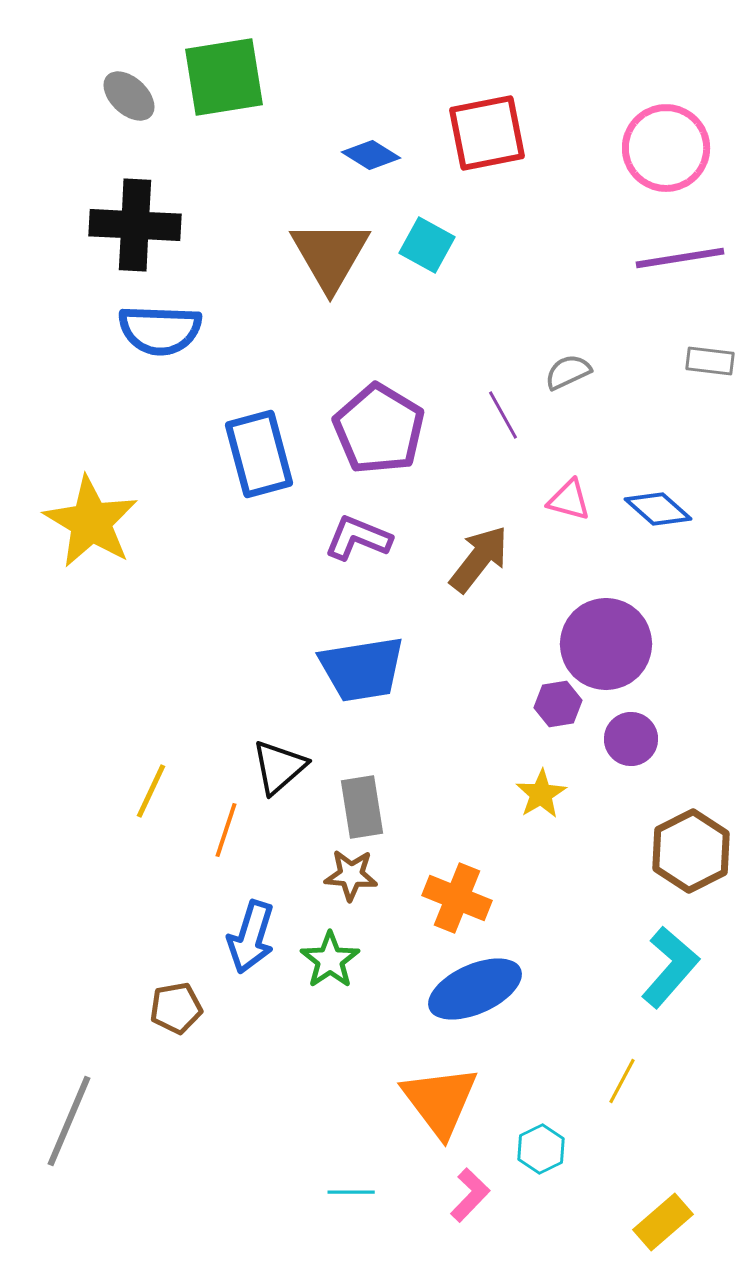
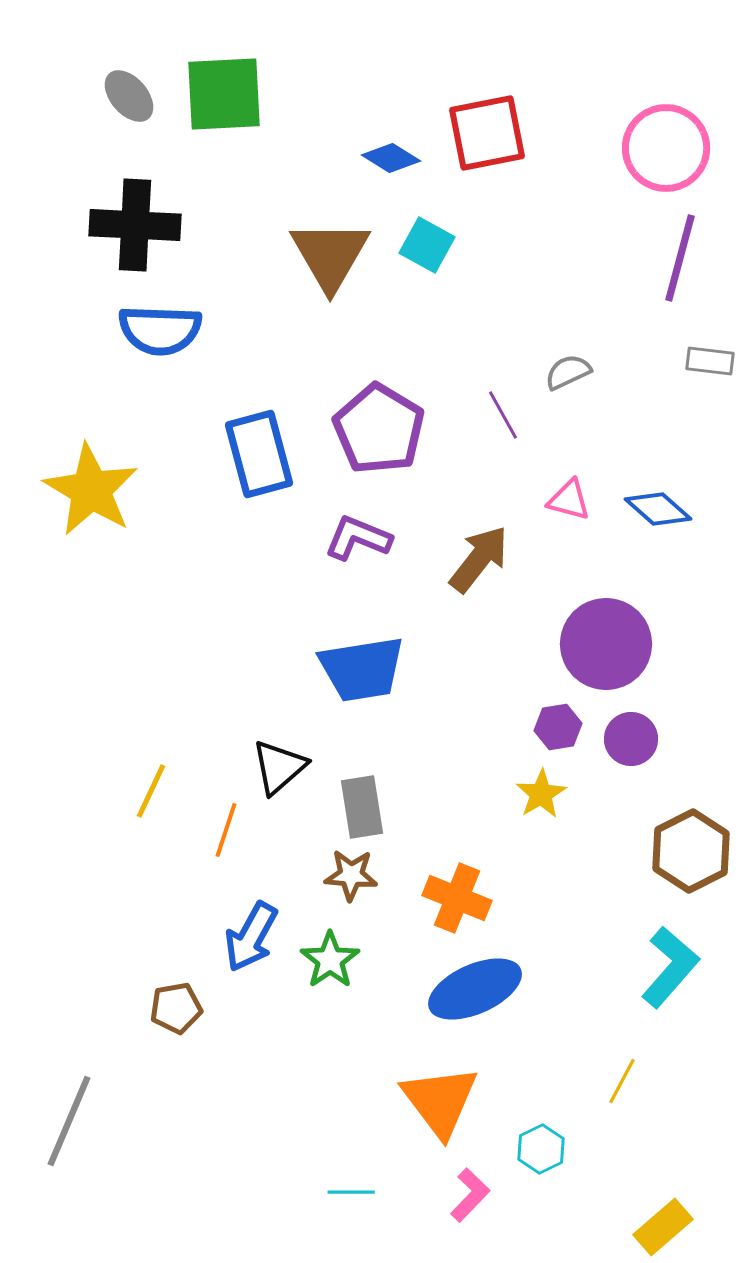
green square at (224, 77): moved 17 px down; rotated 6 degrees clockwise
gray ellipse at (129, 96): rotated 6 degrees clockwise
blue diamond at (371, 155): moved 20 px right, 3 px down
purple line at (680, 258): rotated 66 degrees counterclockwise
yellow star at (91, 522): moved 32 px up
purple hexagon at (558, 704): moved 23 px down
blue arrow at (251, 937): rotated 12 degrees clockwise
yellow rectangle at (663, 1222): moved 5 px down
